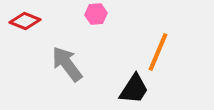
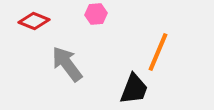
red diamond: moved 9 px right
black trapezoid: rotated 12 degrees counterclockwise
